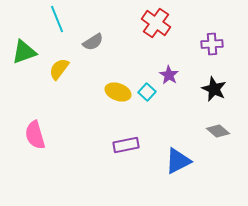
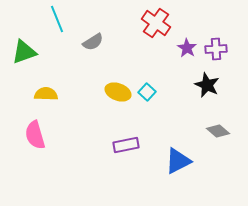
purple cross: moved 4 px right, 5 px down
yellow semicircle: moved 13 px left, 25 px down; rotated 55 degrees clockwise
purple star: moved 18 px right, 27 px up
black star: moved 7 px left, 4 px up
